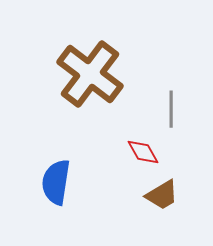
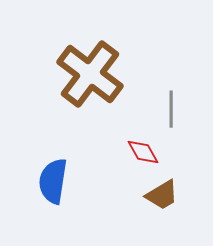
blue semicircle: moved 3 px left, 1 px up
